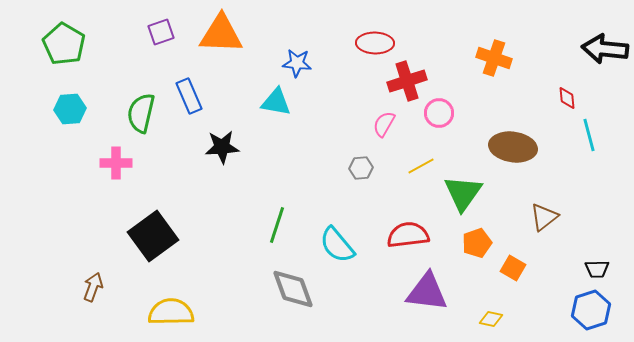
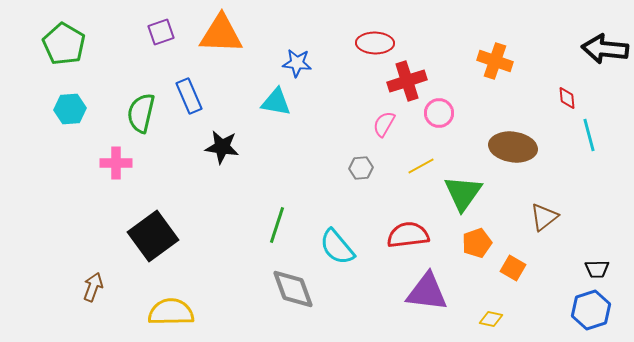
orange cross: moved 1 px right, 3 px down
black star: rotated 12 degrees clockwise
cyan semicircle: moved 2 px down
